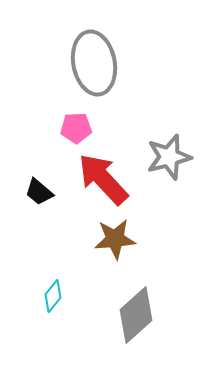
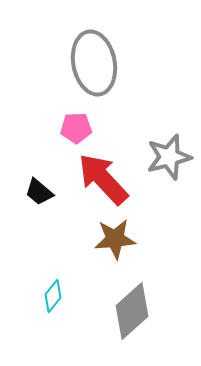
gray diamond: moved 4 px left, 4 px up
